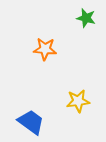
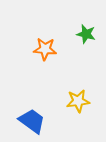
green star: moved 16 px down
blue trapezoid: moved 1 px right, 1 px up
